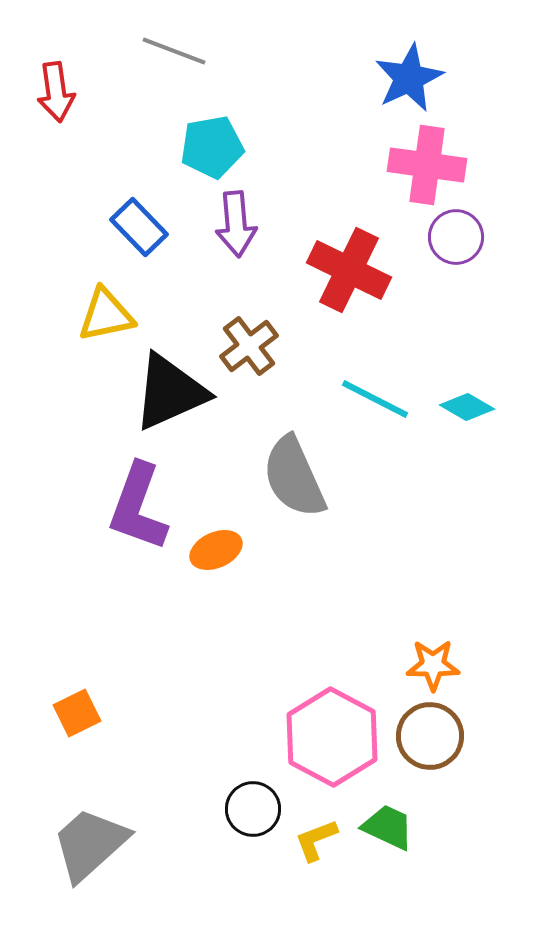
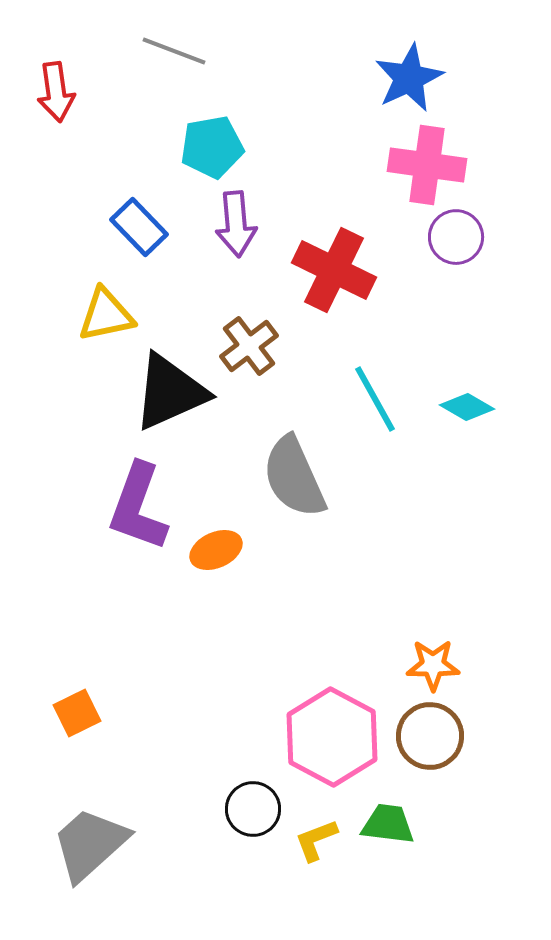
red cross: moved 15 px left
cyan line: rotated 34 degrees clockwise
green trapezoid: moved 3 px up; rotated 18 degrees counterclockwise
